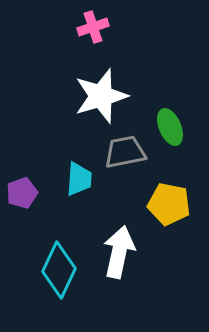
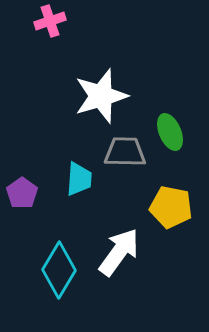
pink cross: moved 43 px left, 6 px up
green ellipse: moved 5 px down
gray trapezoid: rotated 12 degrees clockwise
purple pentagon: rotated 16 degrees counterclockwise
yellow pentagon: moved 2 px right, 3 px down
white arrow: rotated 24 degrees clockwise
cyan diamond: rotated 6 degrees clockwise
